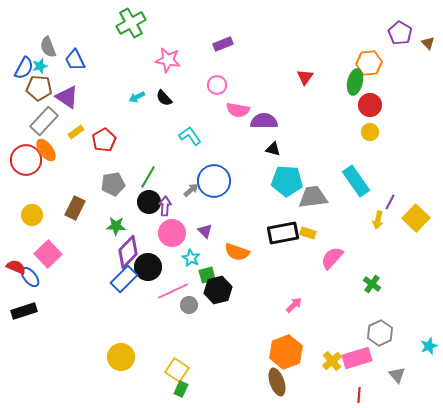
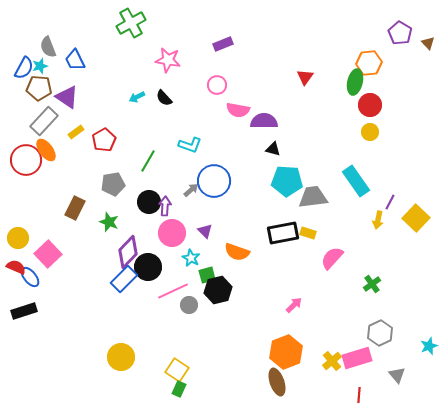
cyan L-shape at (190, 136): moved 9 px down; rotated 145 degrees clockwise
green line at (148, 177): moved 16 px up
yellow circle at (32, 215): moved 14 px left, 23 px down
green star at (116, 226): moved 7 px left, 4 px up; rotated 18 degrees clockwise
green cross at (372, 284): rotated 18 degrees clockwise
green rectangle at (181, 389): moved 2 px left
